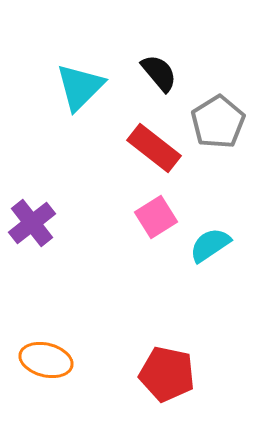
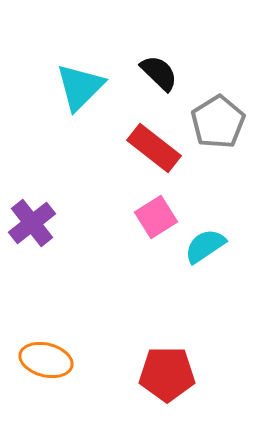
black semicircle: rotated 6 degrees counterclockwise
cyan semicircle: moved 5 px left, 1 px down
red pentagon: rotated 12 degrees counterclockwise
